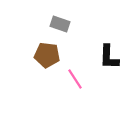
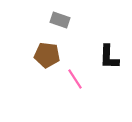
gray rectangle: moved 4 px up
